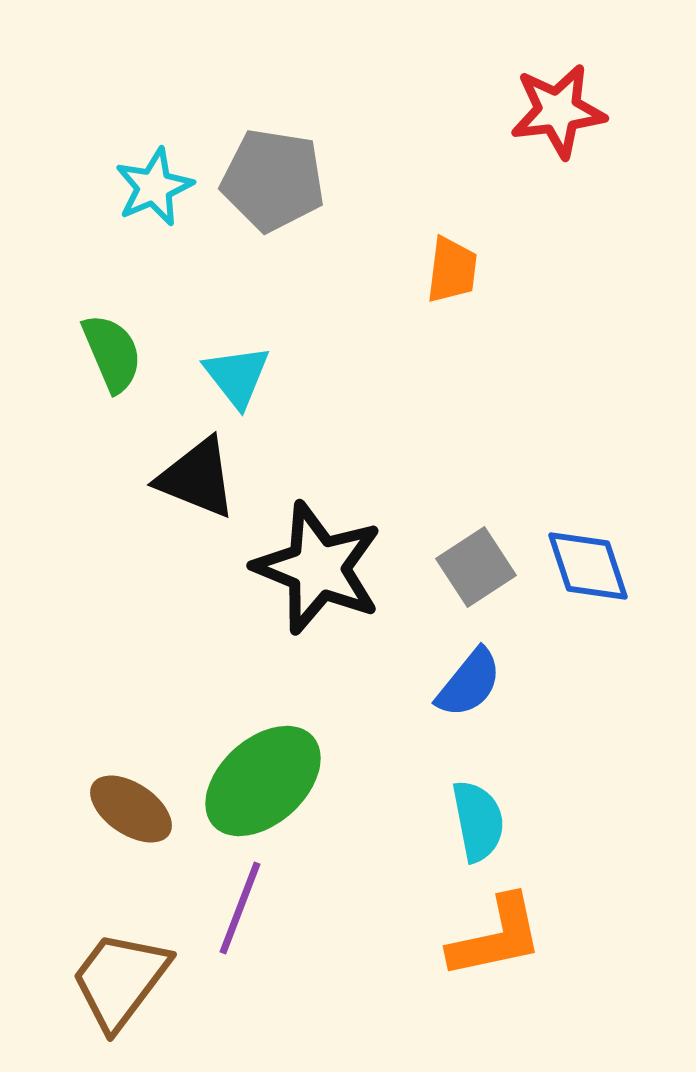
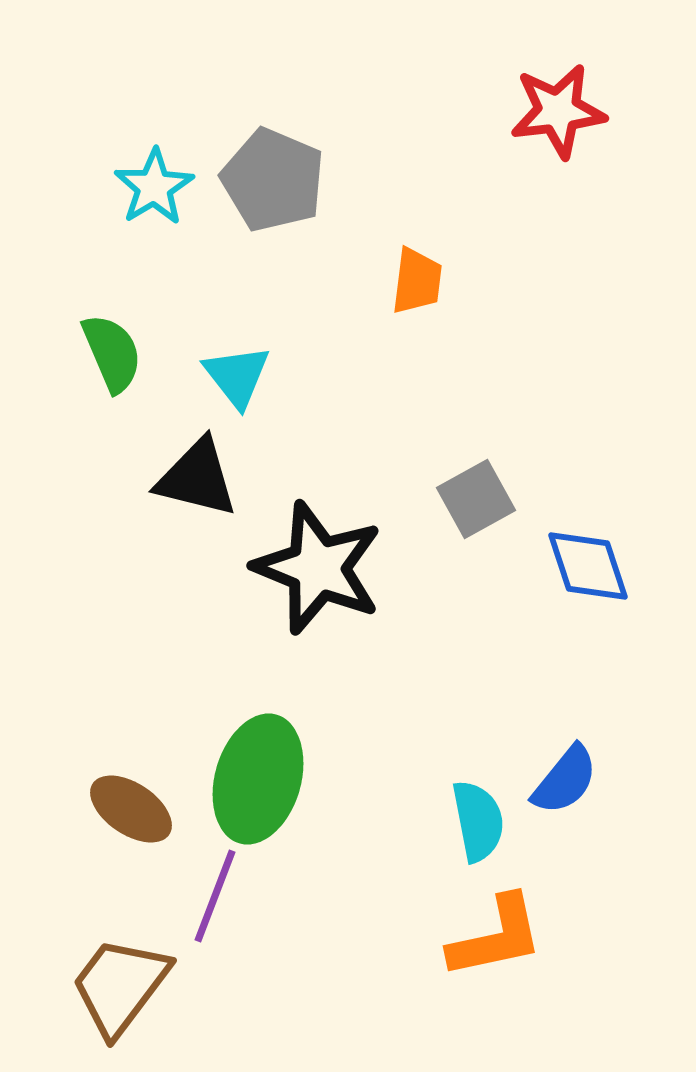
gray pentagon: rotated 14 degrees clockwise
cyan star: rotated 8 degrees counterclockwise
orange trapezoid: moved 35 px left, 11 px down
black triangle: rotated 8 degrees counterclockwise
gray square: moved 68 px up; rotated 4 degrees clockwise
blue semicircle: moved 96 px right, 97 px down
green ellipse: moved 5 px left, 2 px up; rotated 32 degrees counterclockwise
purple line: moved 25 px left, 12 px up
brown trapezoid: moved 6 px down
